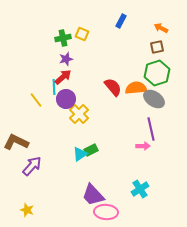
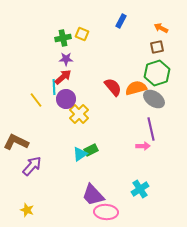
purple star: rotated 16 degrees clockwise
orange semicircle: rotated 10 degrees counterclockwise
